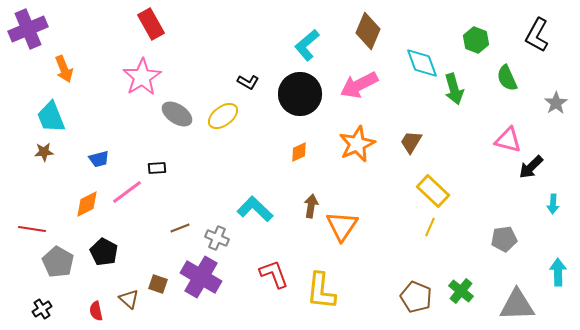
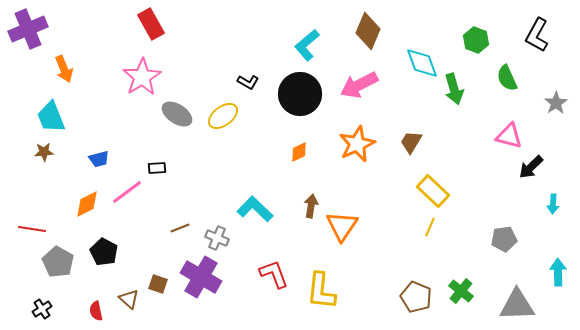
pink triangle at (508, 140): moved 1 px right, 4 px up
